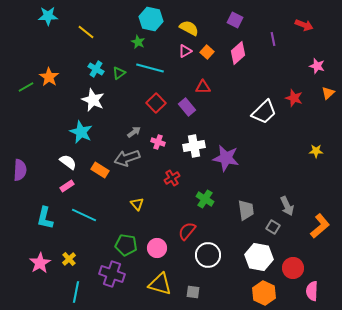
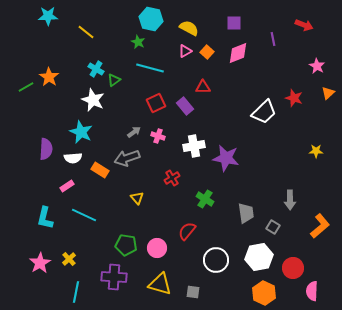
purple square at (235, 20): moved 1 px left, 3 px down; rotated 28 degrees counterclockwise
pink diamond at (238, 53): rotated 20 degrees clockwise
pink star at (317, 66): rotated 14 degrees clockwise
green triangle at (119, 73): moved 5 px left, 7 px down
red square at (156, 103): rotated 18 degrees clockwise
purple rectangle at (187, 107): moved 2 px left, 1 px up
pink cross at (158, 142): moved 6 px up
white semicircle at (68, 162): moved 5 px right, 4 px up; rotated 138 degrees clockwise
purple semicircle at (20, 170): moved 26 px right, 21 px up
yellow triangle at (137, 204): moved 6 px up
gray arrow at (287, 206): moved 3 px right, 6 px up; rotated 24 degrees clockwise
gray trapezoid at (246, 210): moved 3 px down
white circle at (208, 255): moved 8 px right, 5 px down
white hexagon at (259, 257): rotated 20 degrees counterclockwise
purple cross at (112, 274): moved 2 px right, 3 px down; rotated 15 degrees counterclockwise
